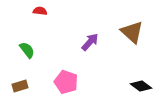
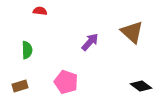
green semicircle: rotated 36 degrees clockwise
